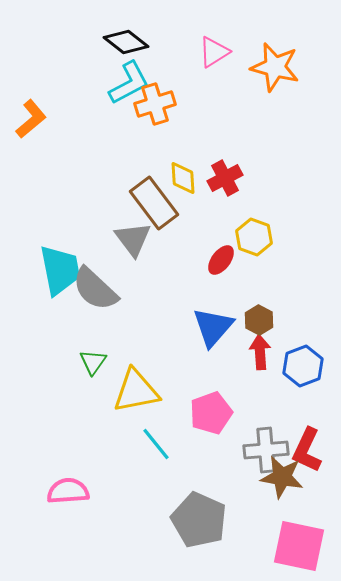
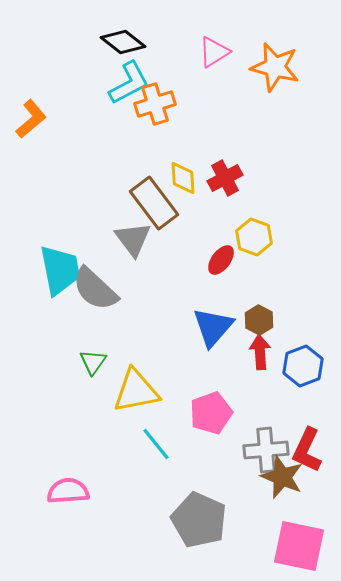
black diamond: moved 3 px left
brown star: rotated 12 degrees clockwise
